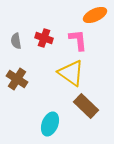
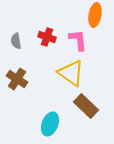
orange ellipse: rotated 55 degrees counterclockwise
red cross: moved 3 px right, 1 px up
